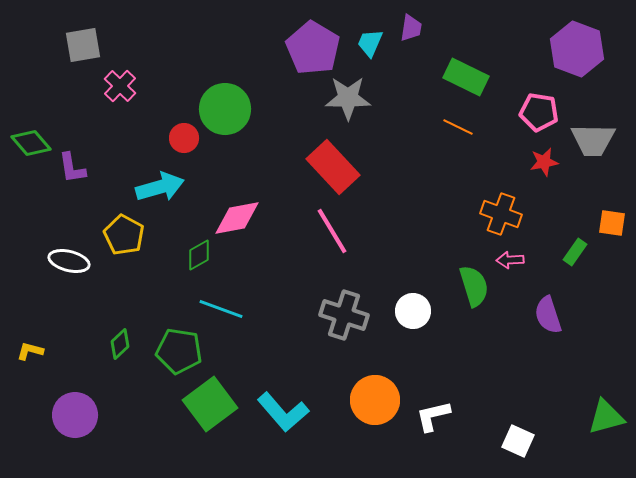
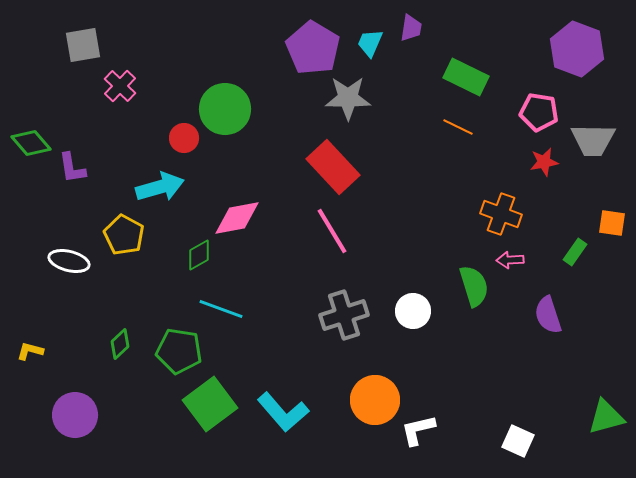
gray cross at (344, 315): rotated 36 degrees counterclockwise
white L-shape at (433, 416): moved 15 px left, 14 px down
